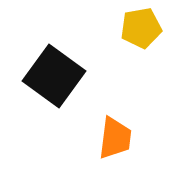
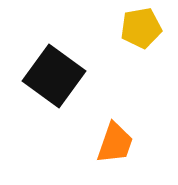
orange trapezoid: moved 5 px down; rotated 12 degrees clockwise
